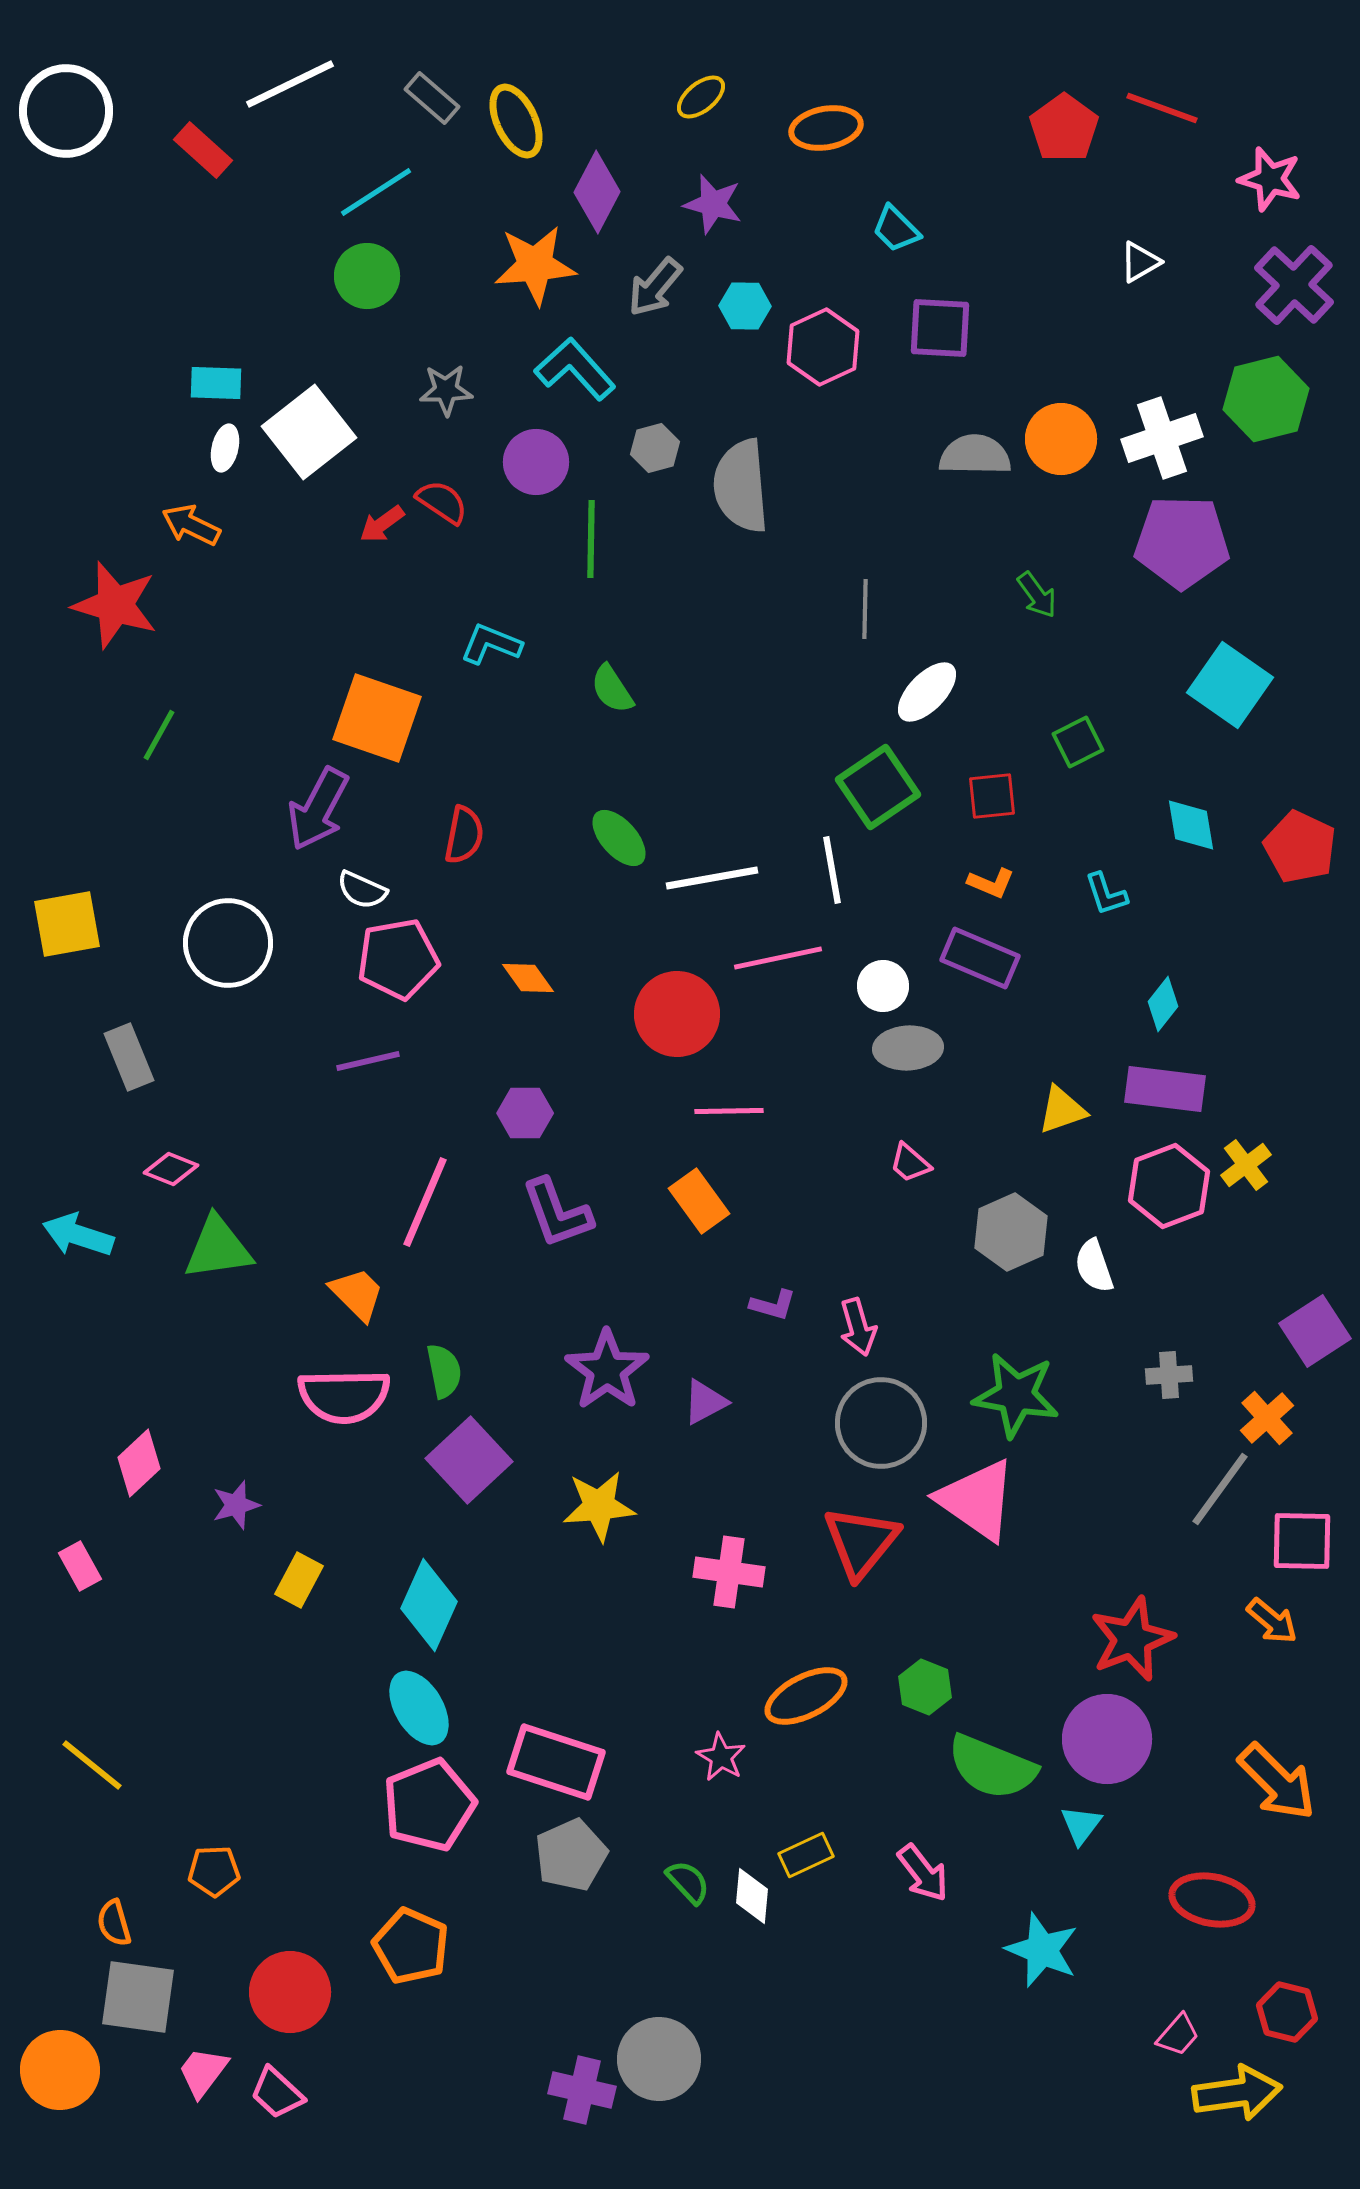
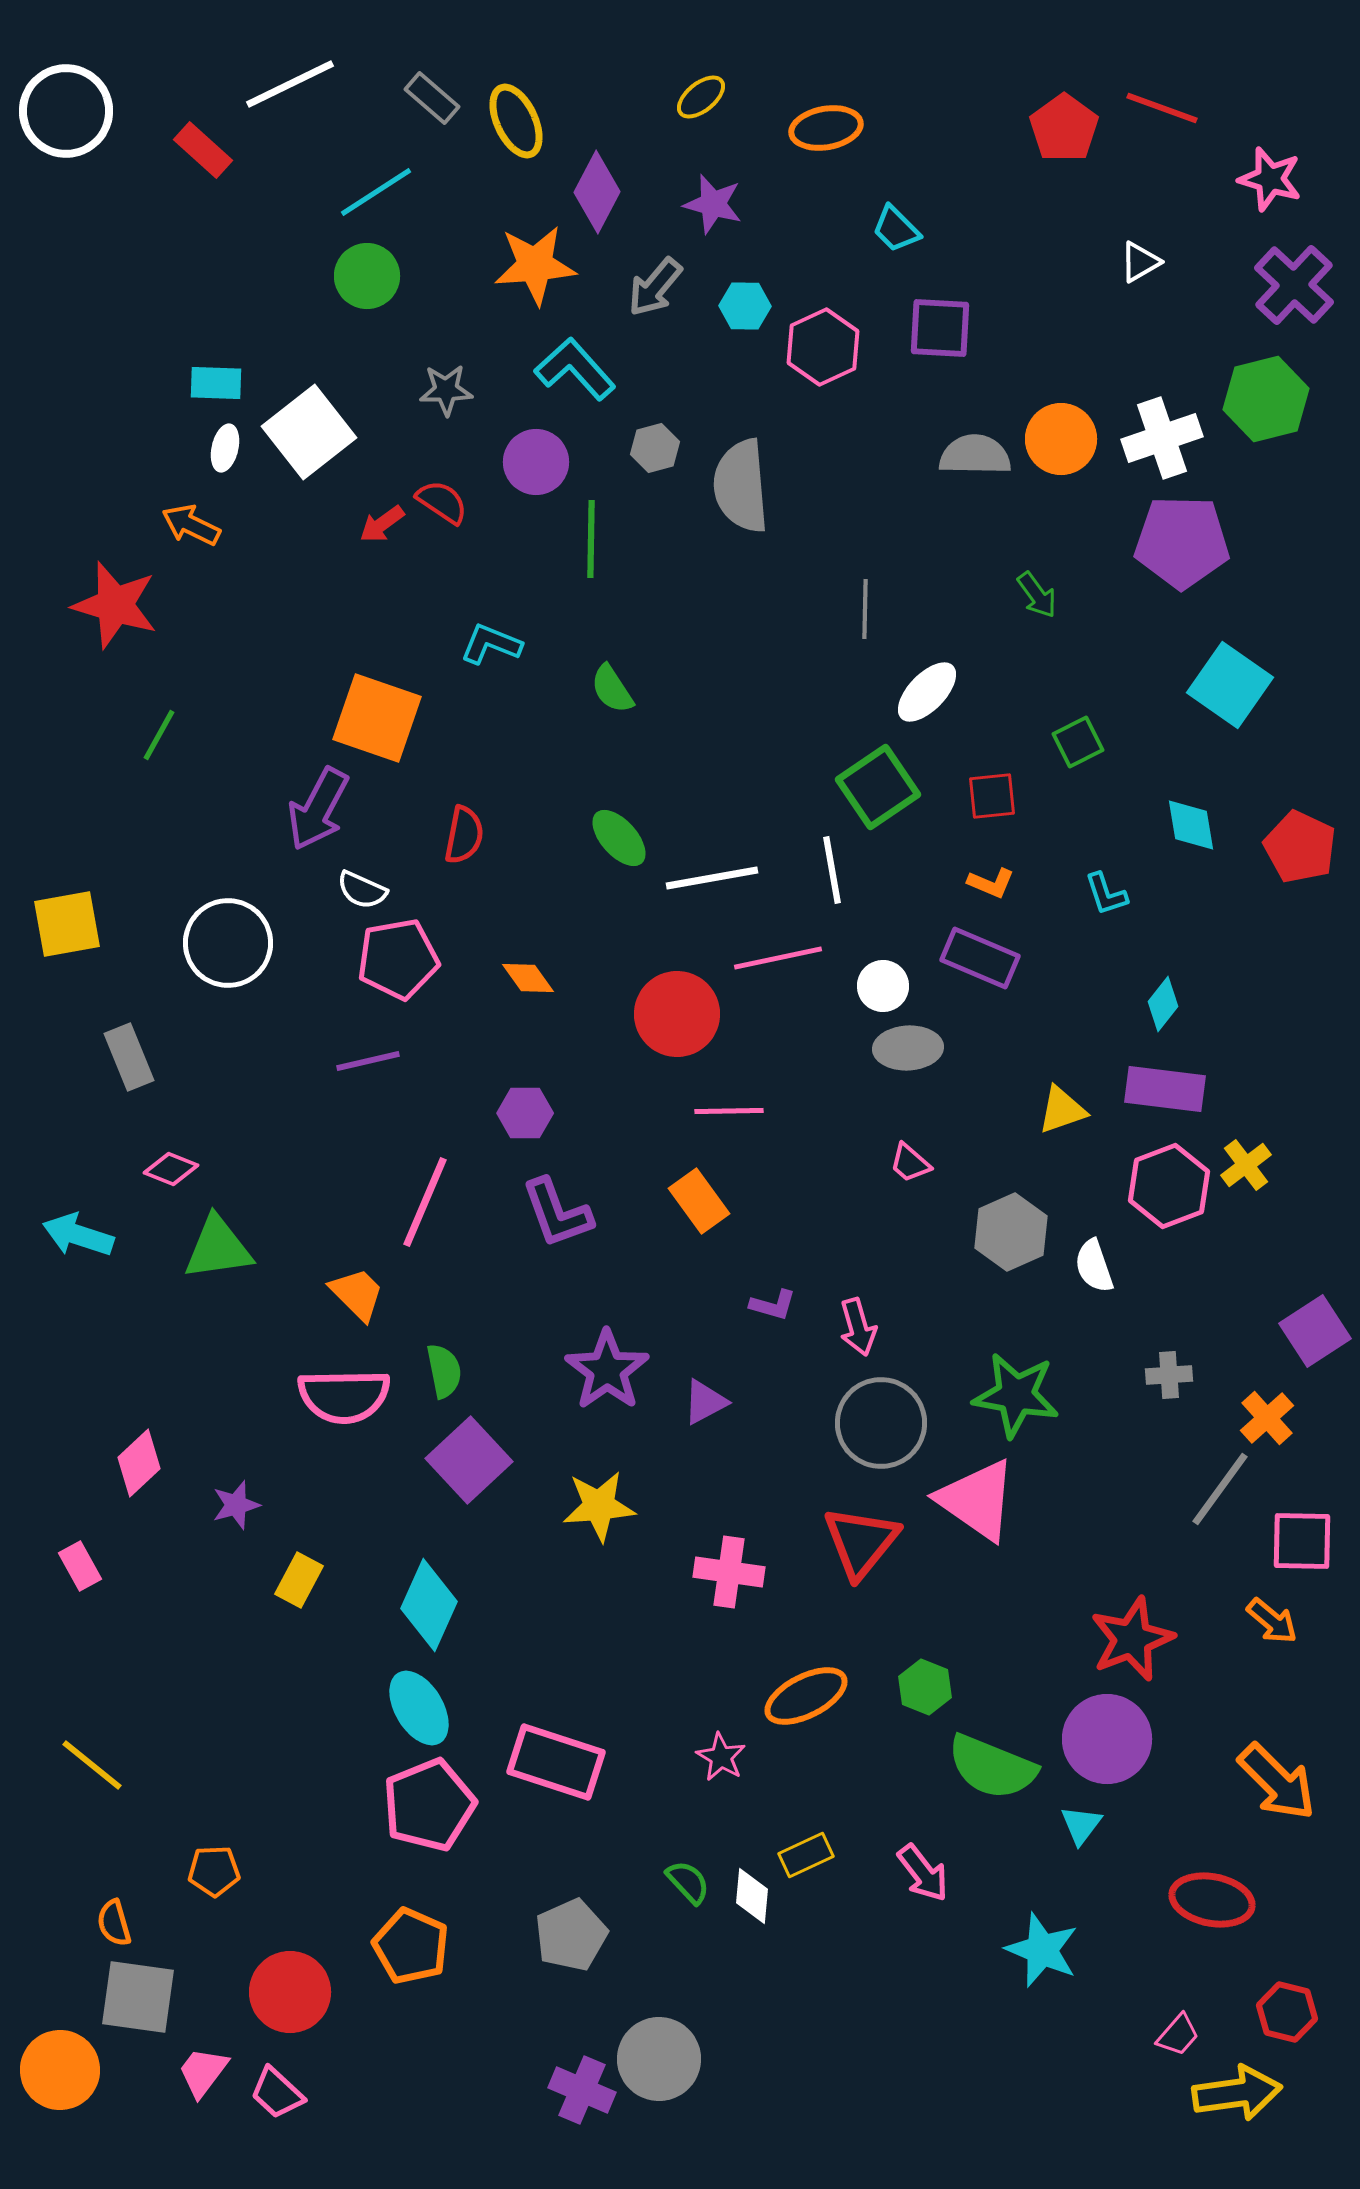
gray pentagon at (571, 1855): moved 80 px down
purple cross at (582, 2090): rotated 10 degrees clockwise
